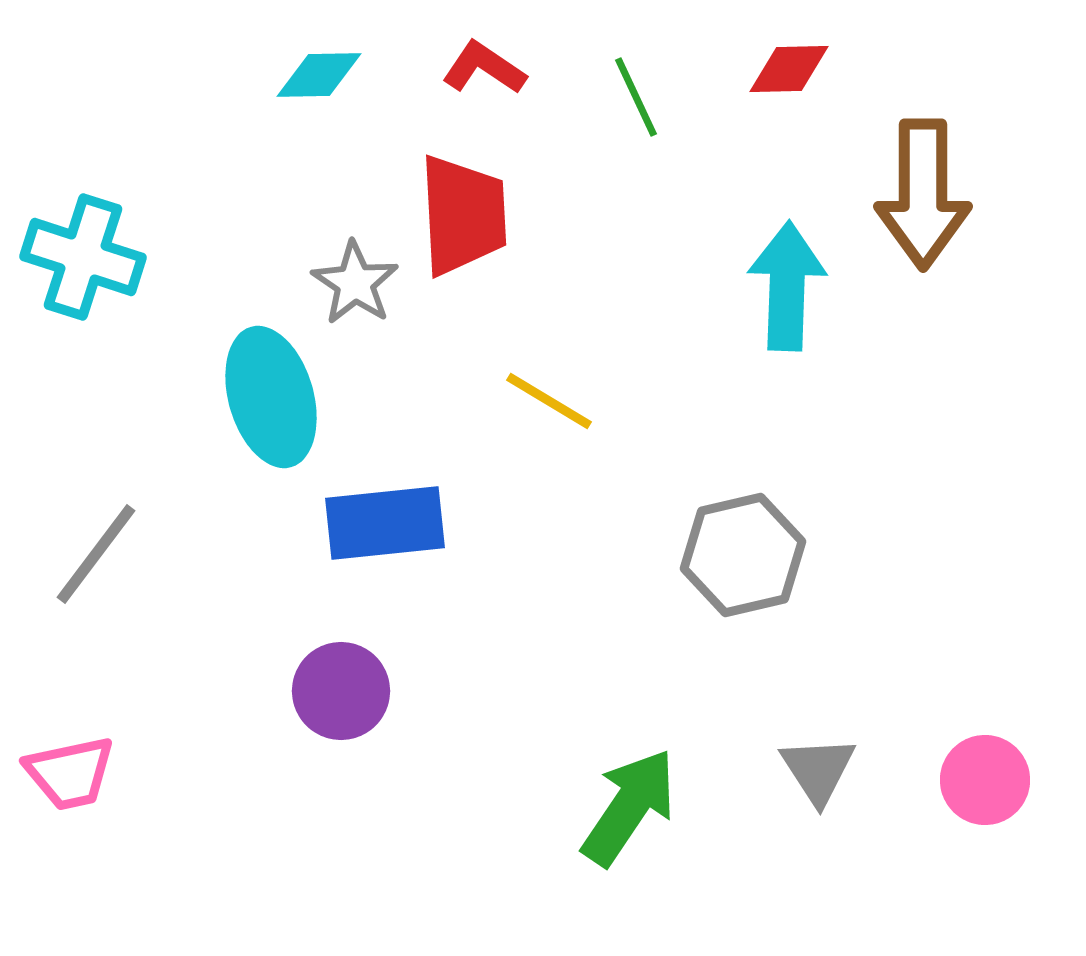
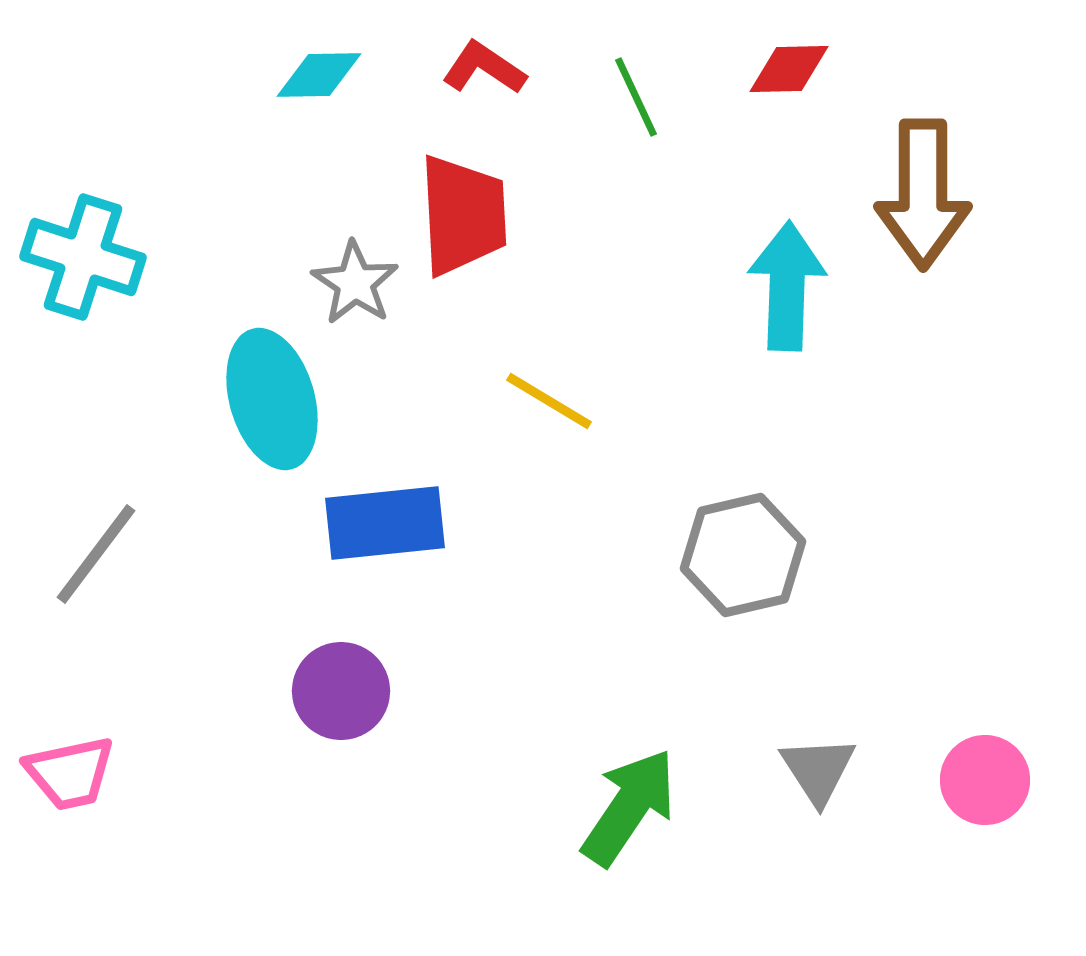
cyan ellipse: moved 1 px right, 2 px down
